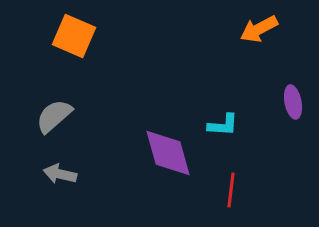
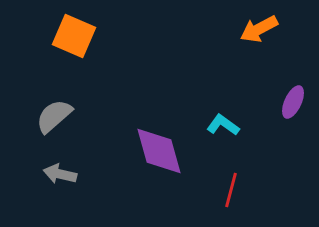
purple ellipse: rotated 36 degrees clockwise
cyan L-shape: rotated 148 degrees counterclockwise
purple diamond: moved 9 px left, 2 px up
red line: rotated 8 degrees clockwise
